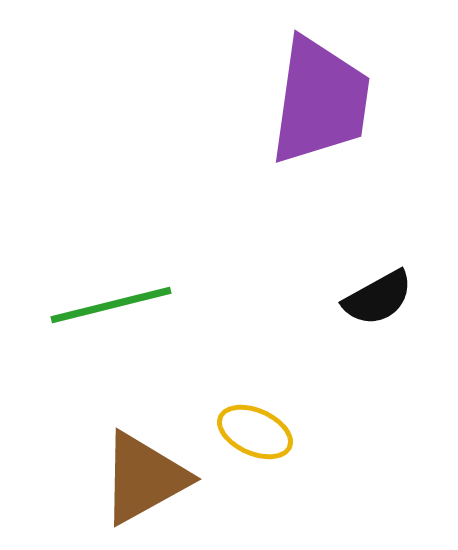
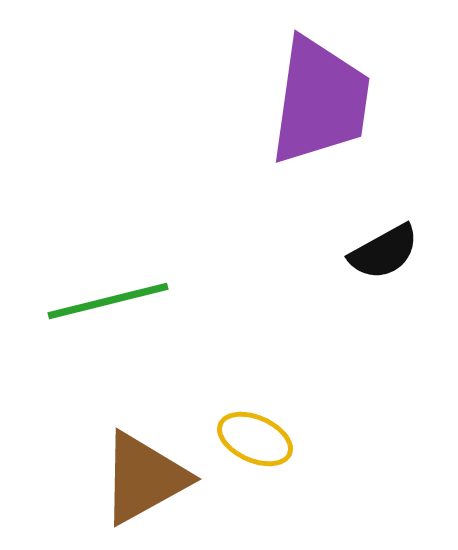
black semicircle: moved 6 px right, 46 px up
green line: moved 3 px left, 4 px up
yellow ellipse: moved 7 px down
